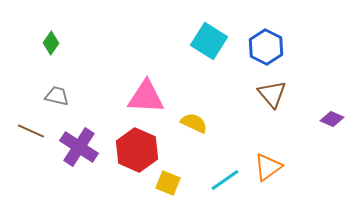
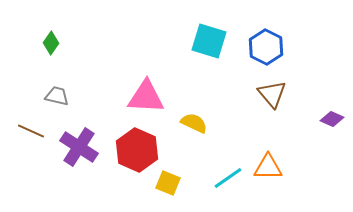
cyan square: rotated 15 degrees counterclockwise
orange triangle: rotated 36 degrees clockwise
cyan line: moved 3 px right, 2 px up
